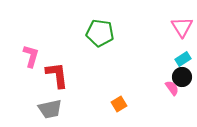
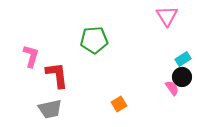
pink triangle: moved 15 px left, 11 px up
green pentagon: moved 6 px left, 7 px down; rotated 12 degrees counterclockwise
